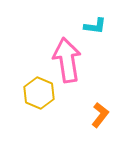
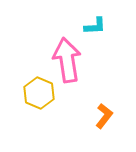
cyan L-shape: rotated 10 degrees counterclockwise
orange L-shape: moved 4 px right, 1 px down
